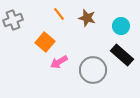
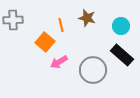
orange line: moved 2 px right, 11 px down; rotated 24 degrees clockwise
gray cross: rotated 18 degrees clockwise
